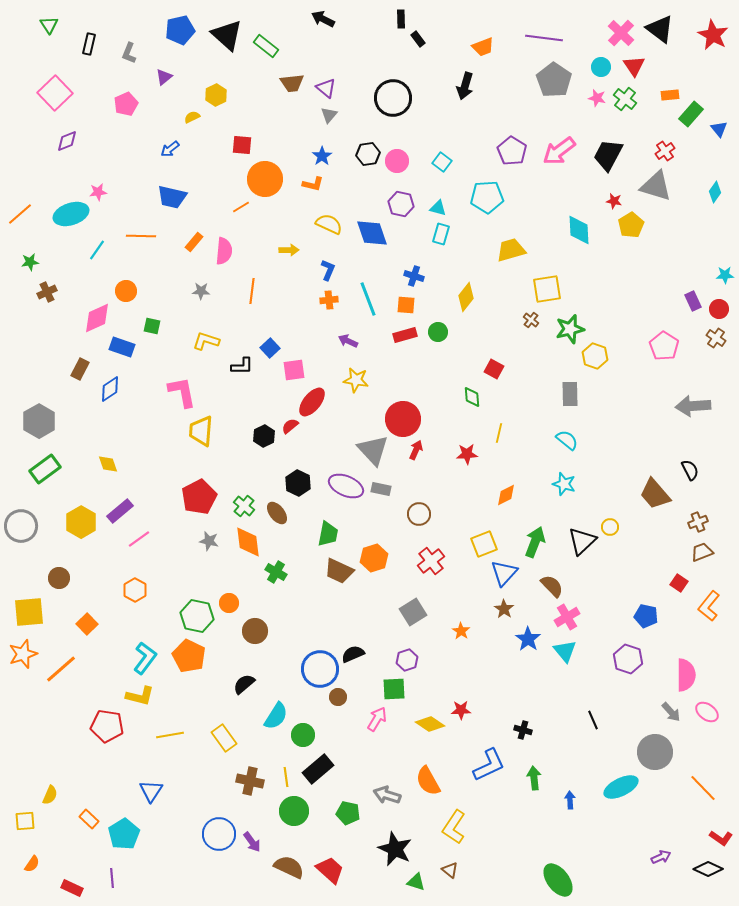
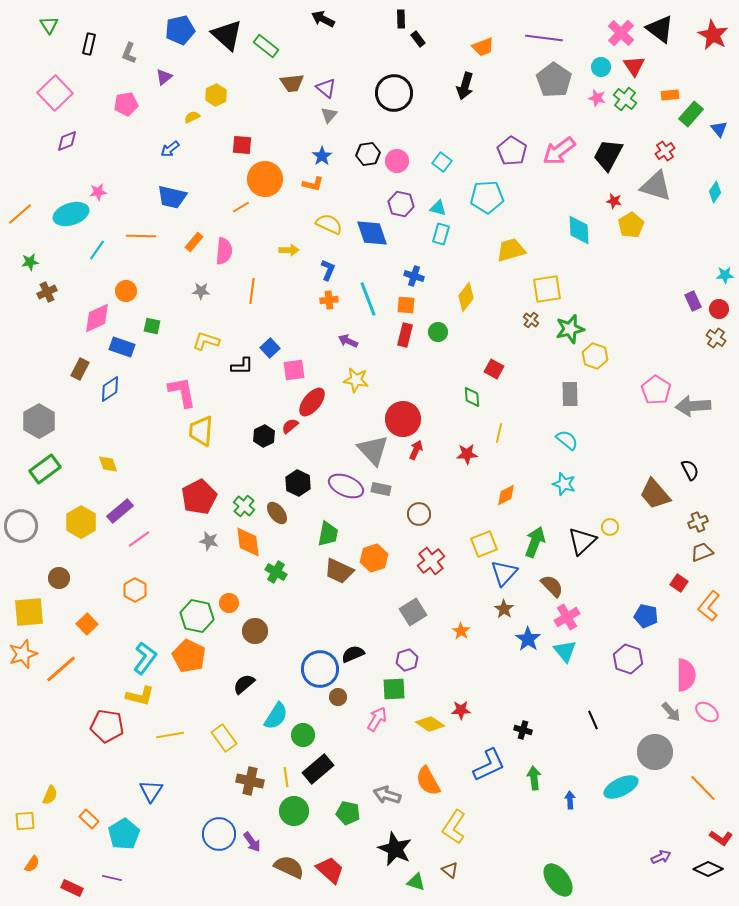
black circle at (393, 98): moved 1 px right, 5 px up
pink pentagon at (126, 104): rotated 15 degrees clockwise
red rectangle at (405, 335): rotated 60 degrees counterclockwise
pink pentagon at (664, 346): moved 8 px left, 44 px down
purple line at (112, 878): rotated 72 degrees counterclockwise
